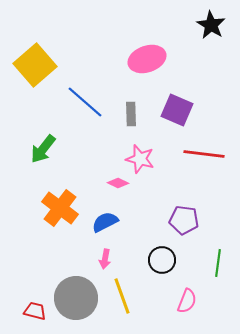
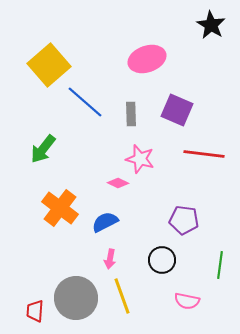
yellow square: moved 14 px right
pink arrow: moved 5 px right
green line: moved 2 px right, 2 px down
pink semicircle: rotated 80 degrees clockwise
red trapezoid: rotated 100 degrees counterclockwise
